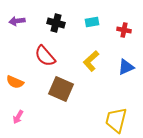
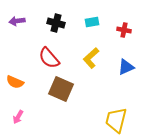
red semicircle: moved 4 px right, 2 px down
yellow L-shape: moved 3 px up
